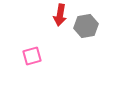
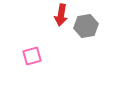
red arrow: moved 1 px right
